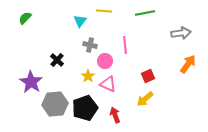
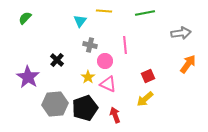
yellow star: moved 1 px down
purple star: moved 3 px left, 5 px up
